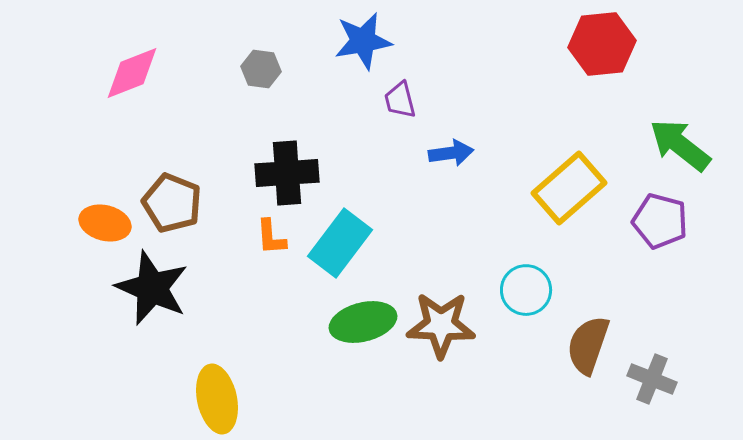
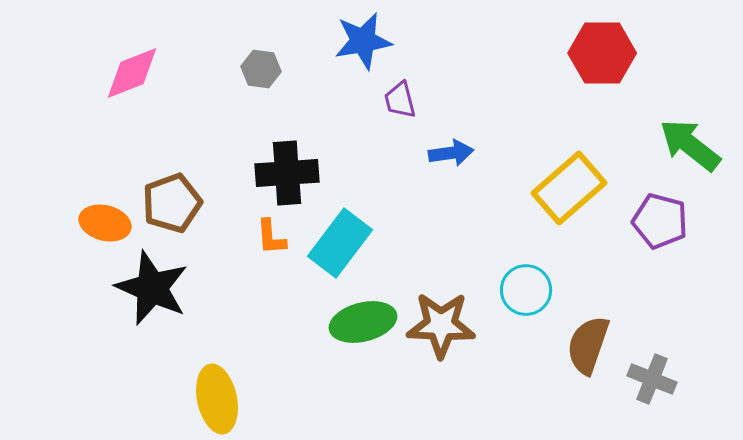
red hexagon: moved 9 px down; rotated 6 degrees clockwise
green arrow: moved 10 px right
brown pentagon: rotated 30 degrees clockwise
